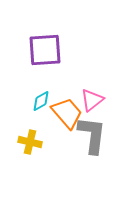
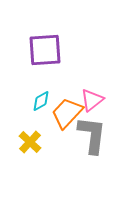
orange trapezoid: rotated 96 degrees counterclockwise
yellow cross: rotated 30 degrees clockwise
